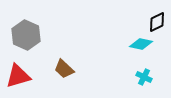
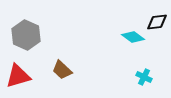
black diamond: rotated 20 degrees clockwise
cyan diamond: moved 8 px left, 7 px up; rotated 25 degrees clockwise
brown trapezoid: moved 2 px left, 1 px down
